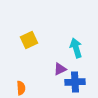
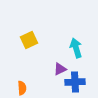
orange semicircle: moved 1 px right
